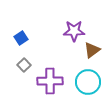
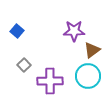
blue square: moved 4 px left, 7 px up; rotated 16 degrees counterclockwise
cyan circle: moved 6 px up
